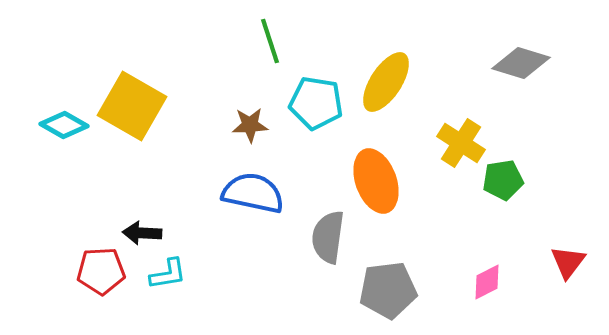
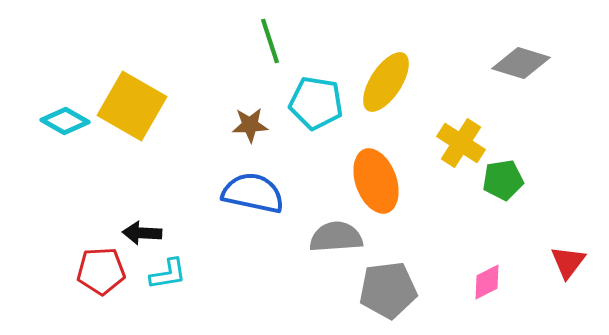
cyan diamond: moved 1 px right, 4 px up
gray semicircle: moved 8 px right; rotated 78 degrees clockwise
